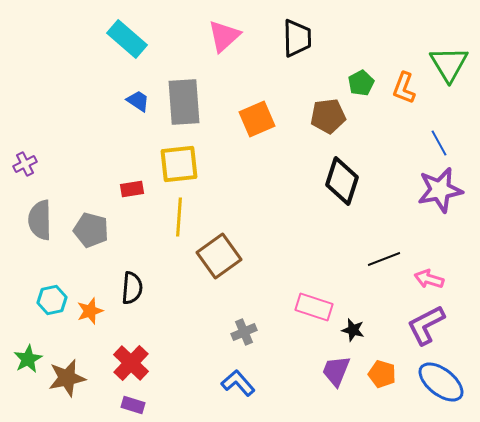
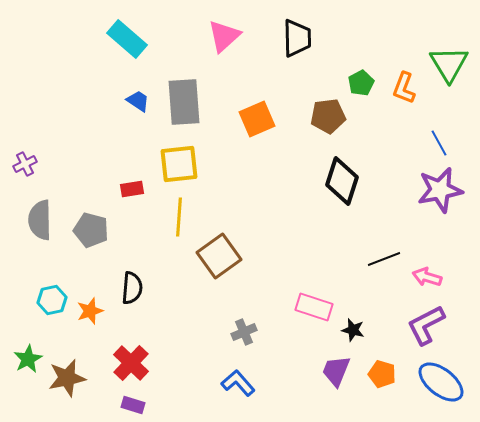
pink arrow: moved 2 px left, 2 px up
